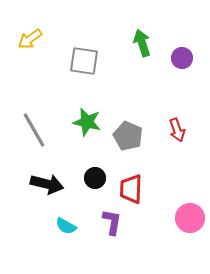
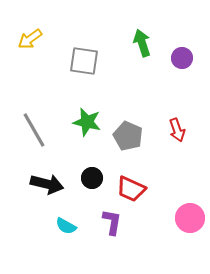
black circle: moved 3 px left
red trapezoid: rotated 68 degrees counterclockwise
